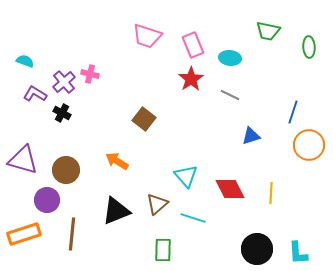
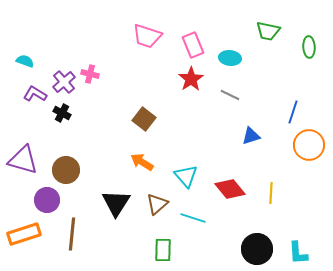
orange arrow: moved 25 px right, 1 px down
red diamond: rotated 12 degrees counterclockwise
black triangle: moved 8 px up; rotated 36 degrees counterclockwise
